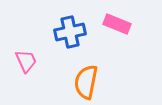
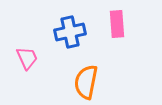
pink rectangle: rotated 64 degrees clockwise
pink trapezoid: moved 1 px right, 3 px up
